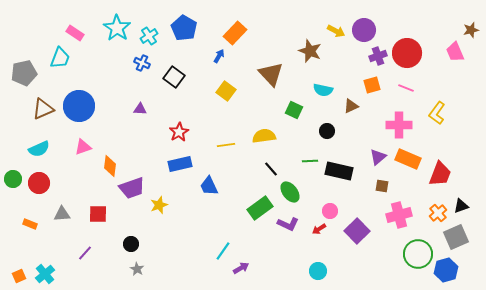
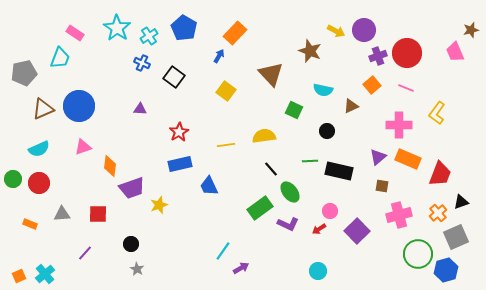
orange square at (372, 85): rotated 24 degrees counterclockwise
black triangle at (461, 206): moved 4 px up
